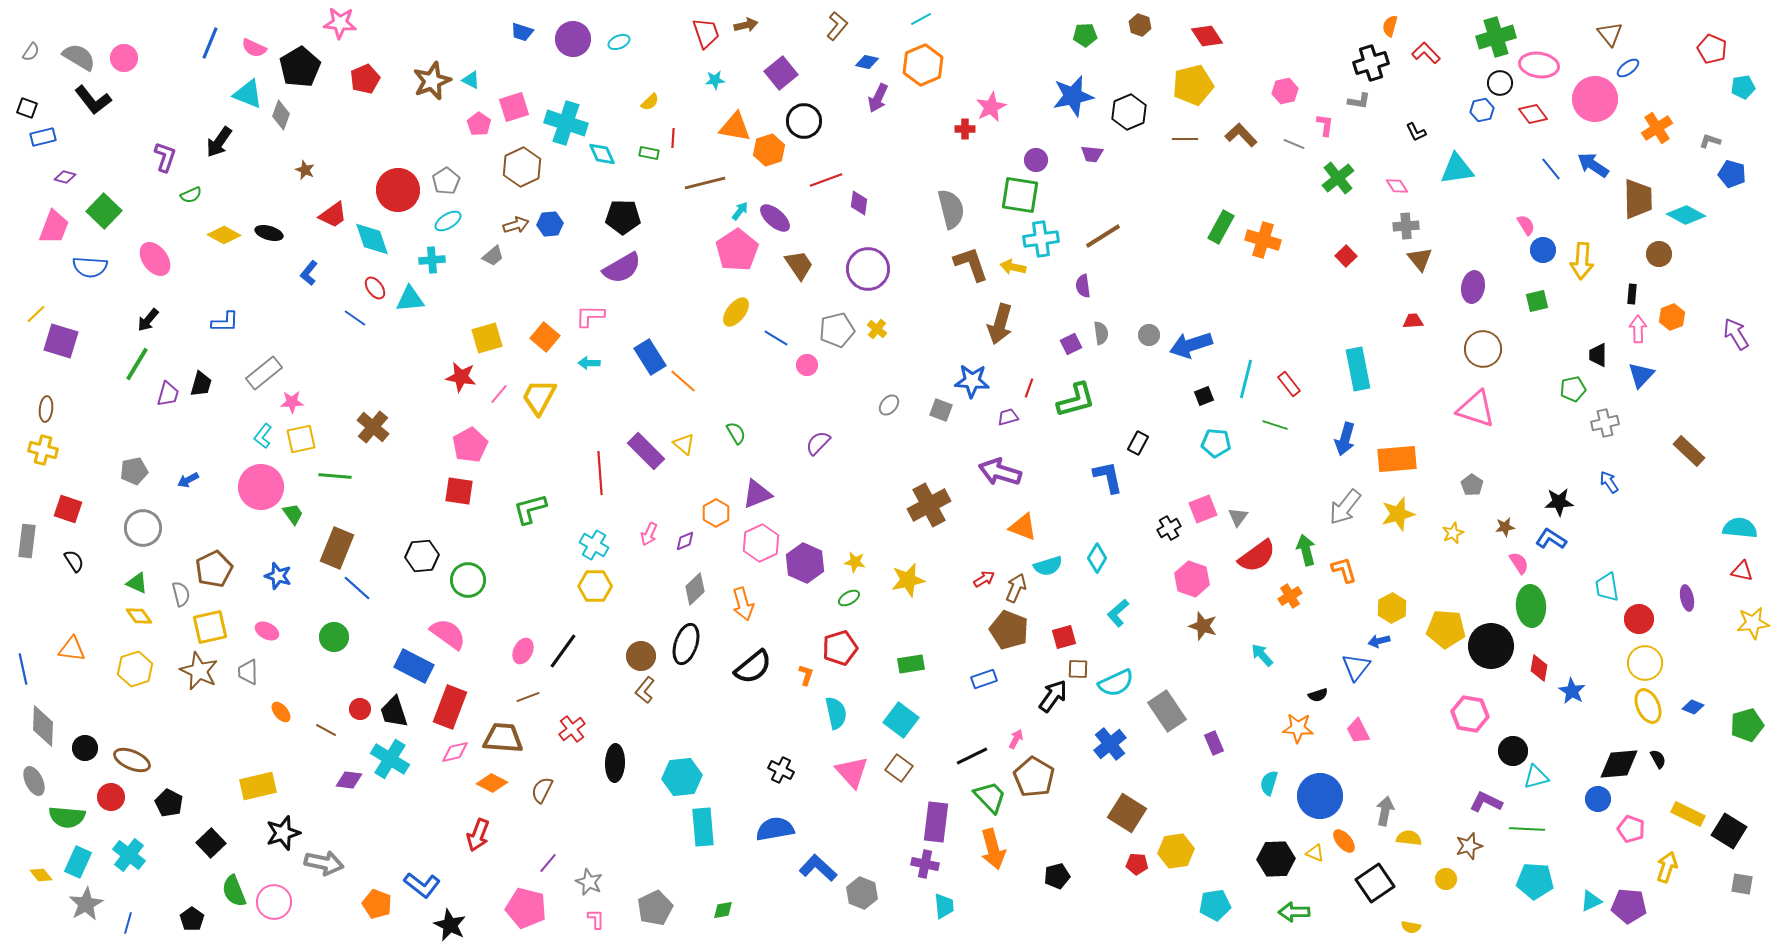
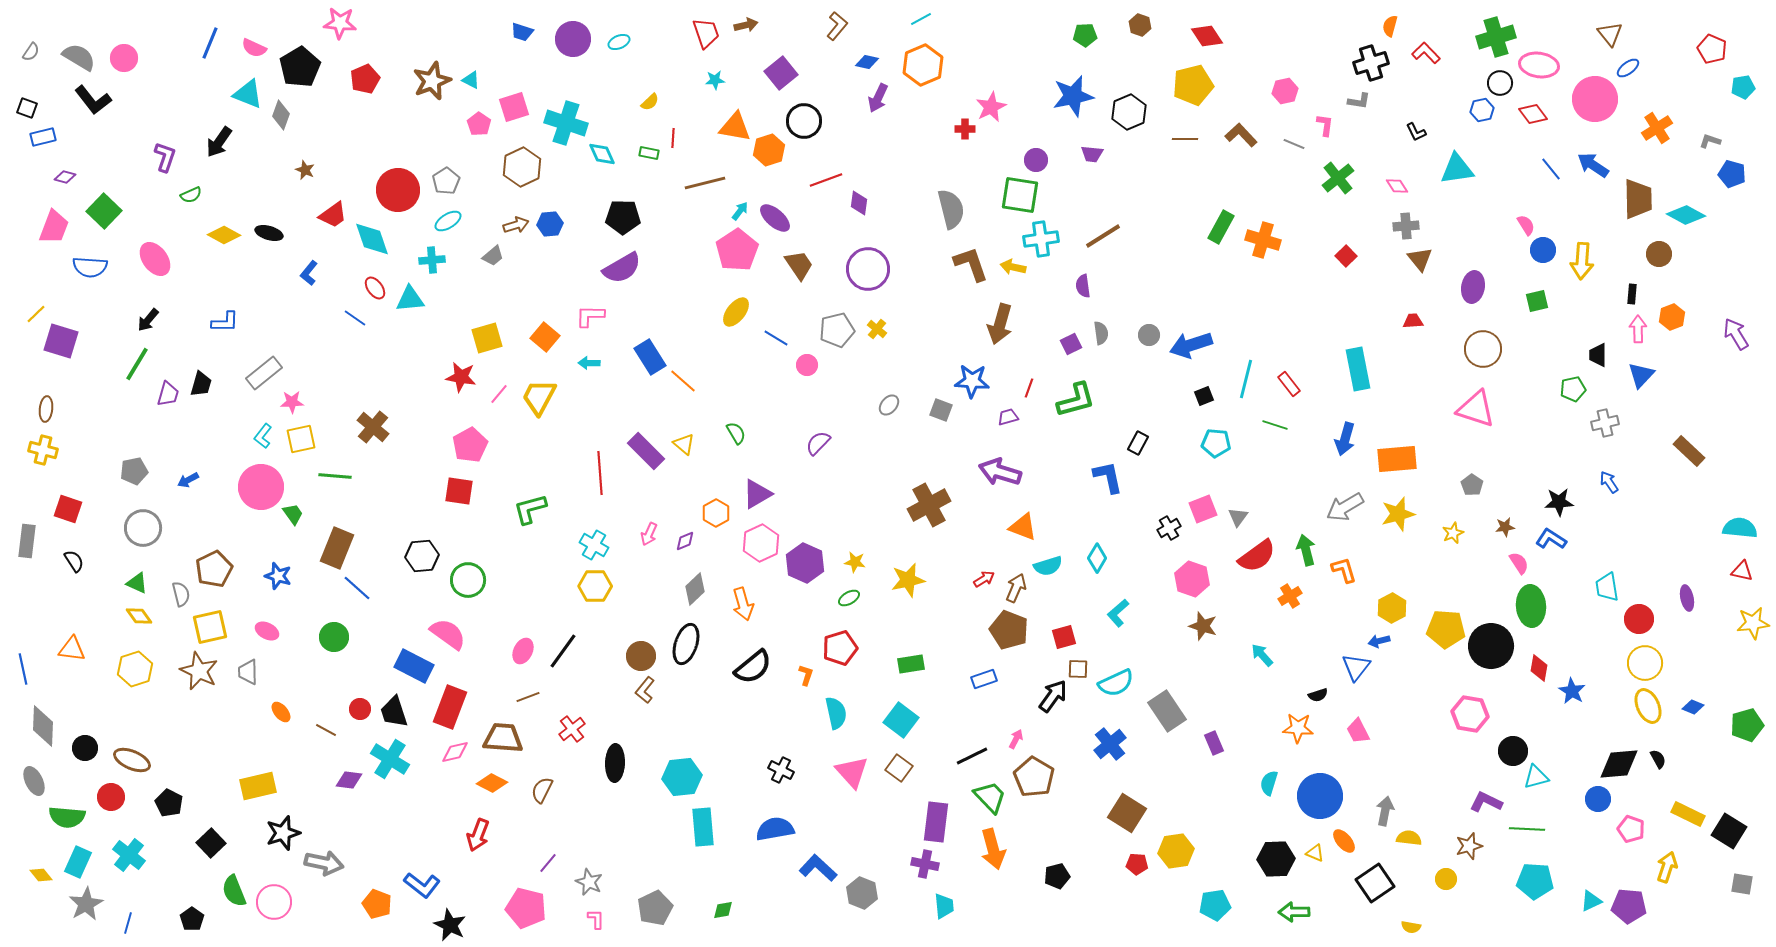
purple triangle at (757, 494): rotated 8 degrees counterclockwise
gray arrow at (1345, 507): rotated 21 degrees clockwise
